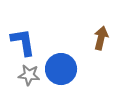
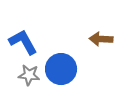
brown arrow: moved 1 px down; rotated 100 degrees counterclockwise
blue L-shape: rotated 20 degrees counterclockwise
